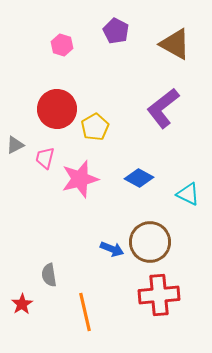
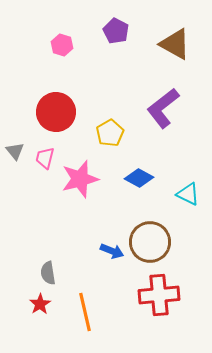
red circle: moved 1 px left, 3 px down
yellow pentagon: moved 15 px right, 6 px down
gray triangle: moved 6 px down; rotated 42 degrees counterclockwise
blue arrow: moved 2 px down
gray semicircle: moved 1 px left, 2 px up
red star: moved 18 px right
